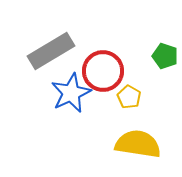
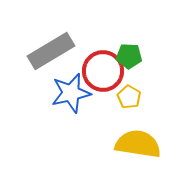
green pentagon: moved 36 px left; rotated 15 degrees counterclockwise
blue star: rotated 12 degrees clockwise
